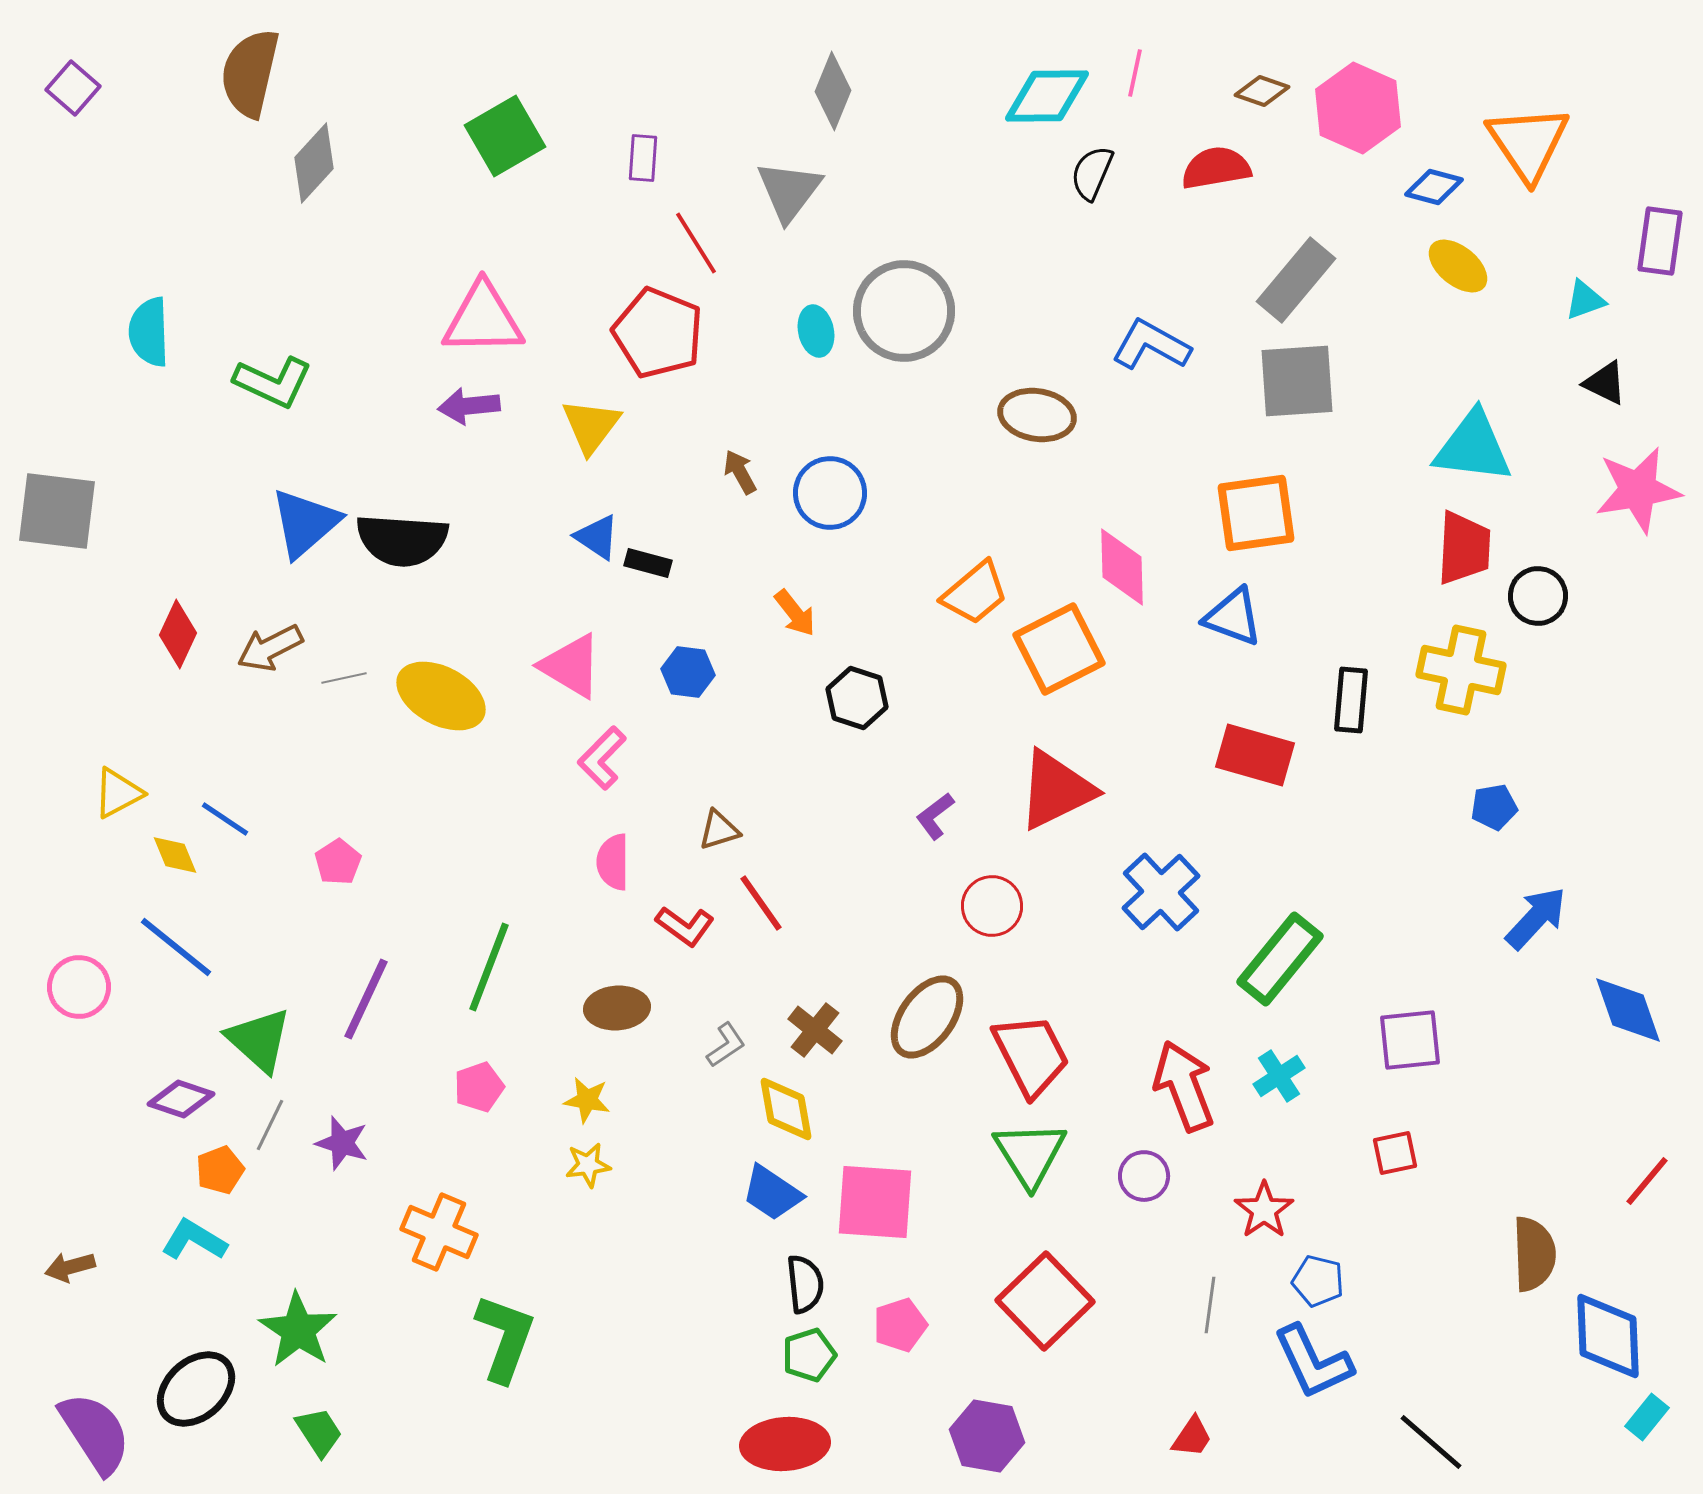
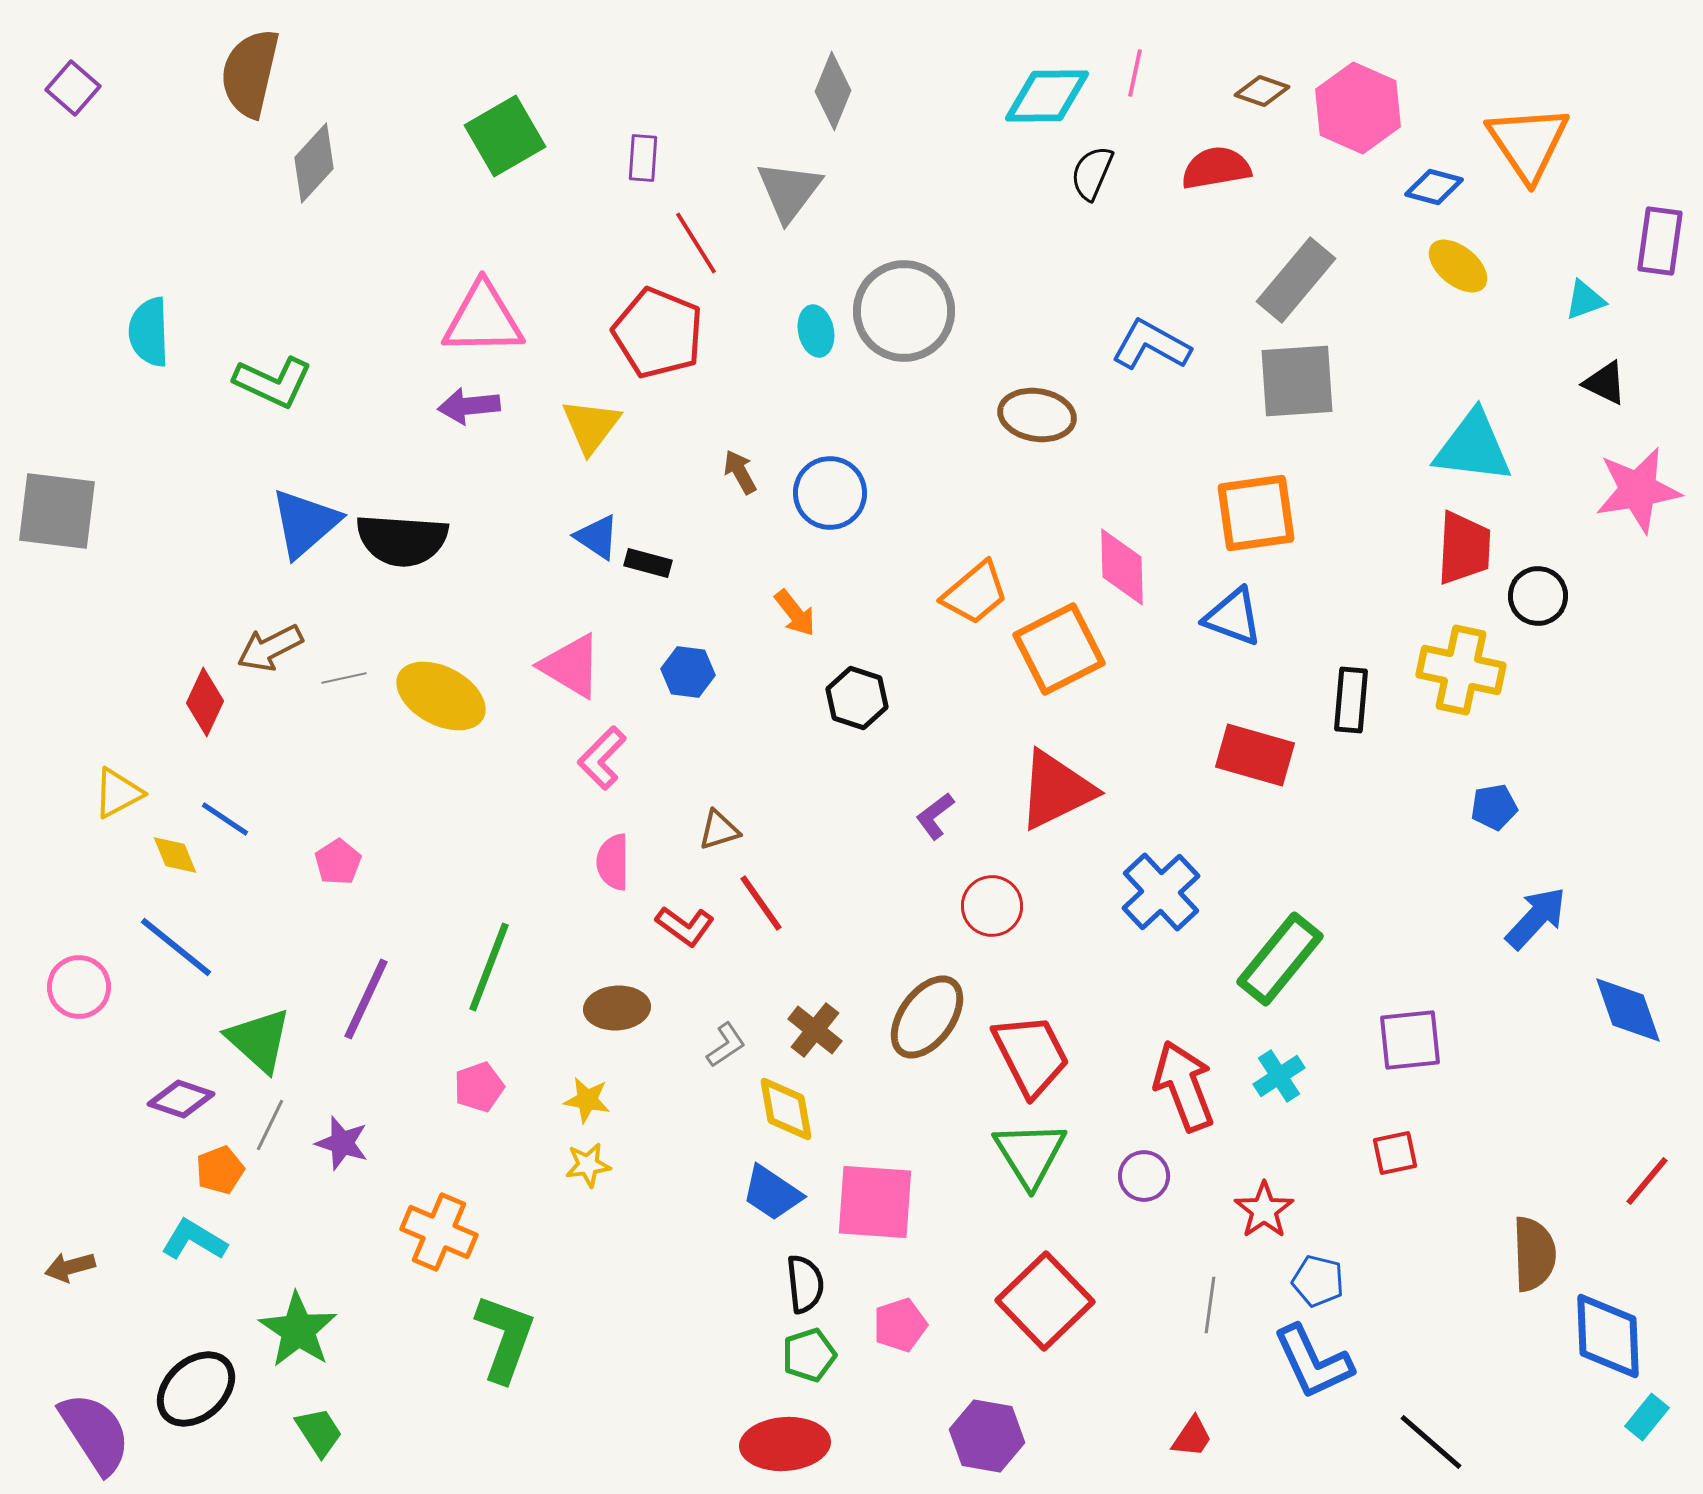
red diamond at (178, 634): moved 27 px right, 68 px down
